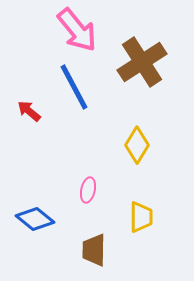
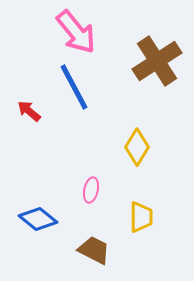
pink arrow: moved 1 px left, 2 px down
brown cross: moved 15 px right, 1 px up
yellow diamond: moved 2 px down
pink ellipse: moved 3 px right
blue diamond: moved 3 px right
brown trapezoid: rotated 116 degrees clockwise
